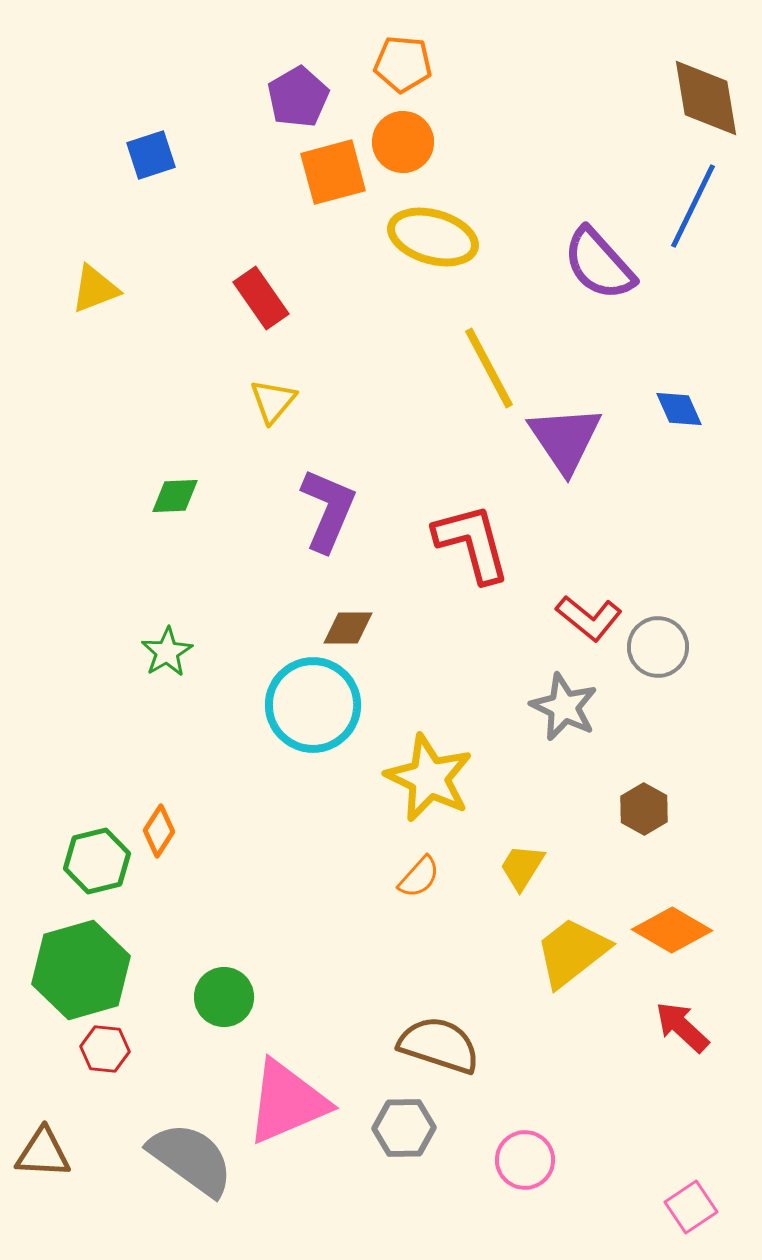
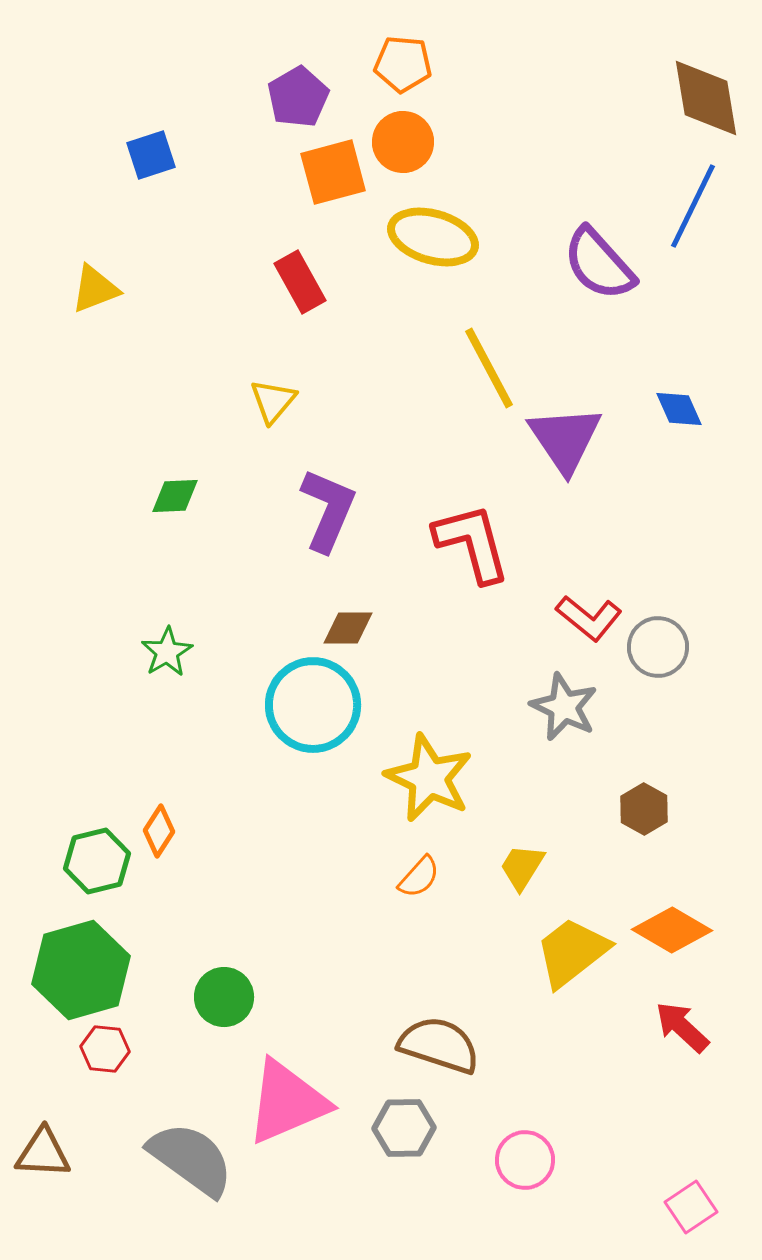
red rectangle at (261, 298): moved 39 px right, 16 px up; rotated 6 degrees clockwise
